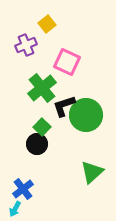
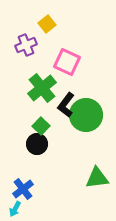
black L-shape: moved 2 px right, 1 px up; rotated 35 degrees counterclockwise
green square: moved 1 px left, 1 px up
green triangle: moved 5 px right, 6 px down; rotated 35 degrees clockwise
